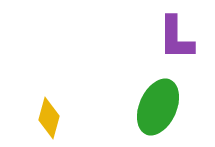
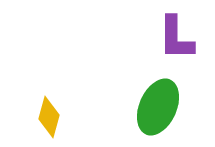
yellow diamond: moved 1 px up
